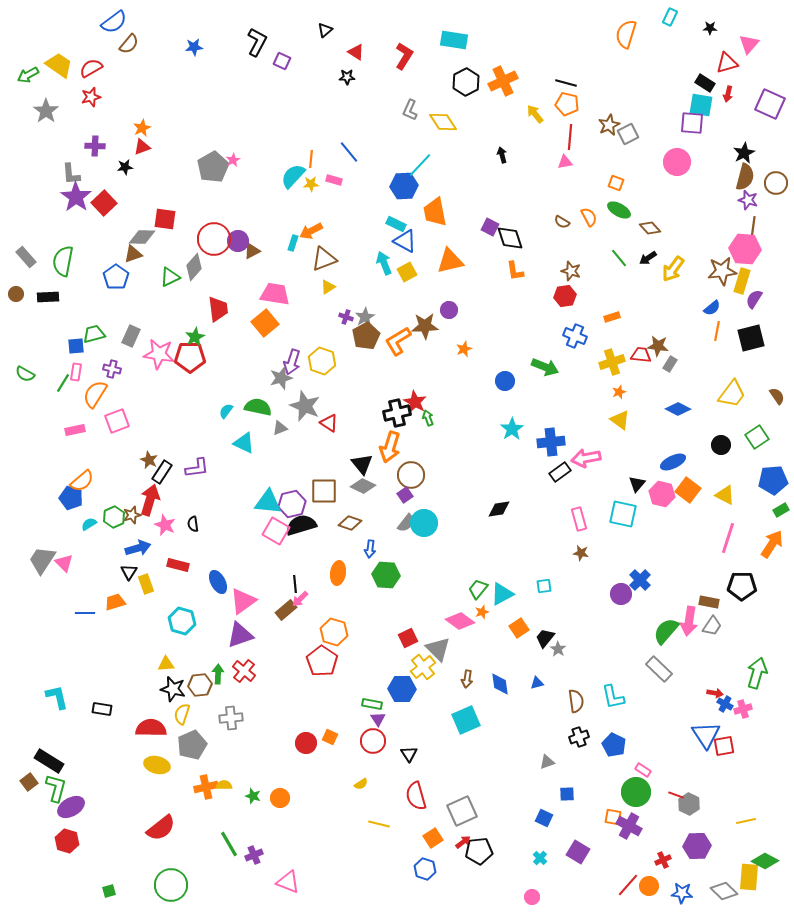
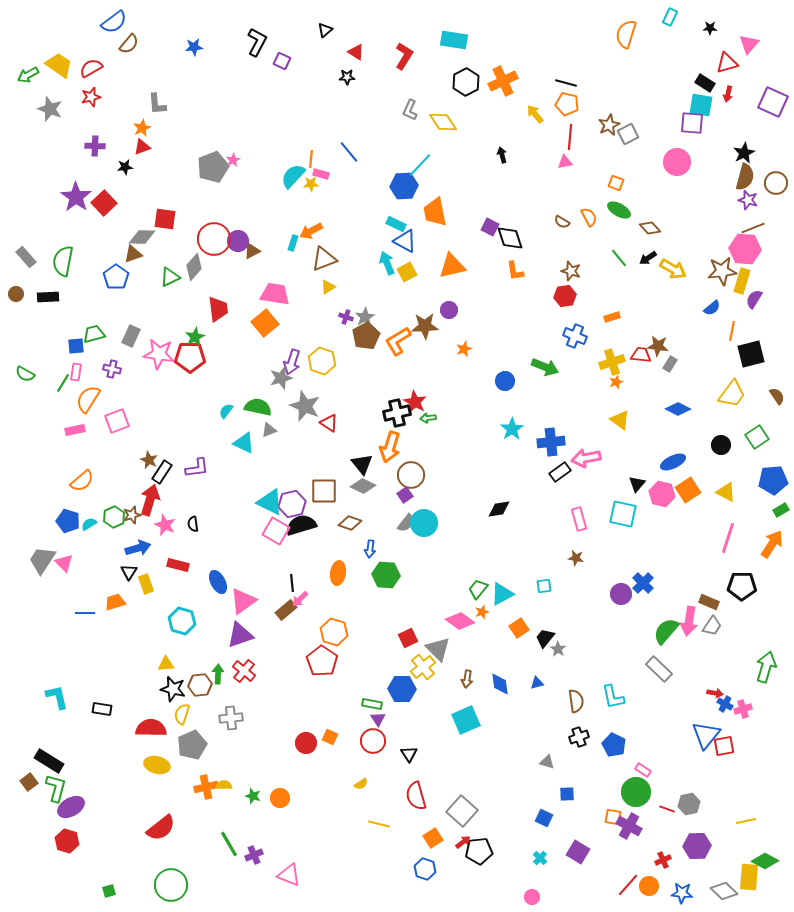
purple square at (770, 104): moved 3 px right, 2 px up
gray star at (46, 111): moved 4 px right, 2 px up; rotated 15 degrees counterclockwise
gray pentagon at (213, 167): rotated 8 degrees clockwise
gray L-shape at (71, 174): moved 86 px right, 70 px up
pink rectangle at (334, 180): moved 13 px left, 6 px up
brown line at (753, 228): rotated 60 degrees clockwise
orange triangle at (450, 261): moved 2 px right, 5 px down
cyan arrow at (384, 263): moved 3 px right
yellow arrow at (673, 269): rotated 96 degrees counterclockwise
orange line at (717, 331): moved 15 px right
black square at (751, 338): moved 16 px down
orange star at (619, 392): moved 3 px left, 10 px up
orange semicircle at (95, 394): moved 7 px left, 5 px down
green arrow at (428, 418): rotated 77 degrees counterclockwise
gray triangle at (280, 428): moved 11 px left, 2 px down
orange square at (688, 490): rotated 20 degrees clockwise
yellow triangle at (725, 495): moved 1 px right, 3 px up
blue pentagon at (71, 498): moved 3 px left, 23 px down
cyan triangle at (268, 502): moved 2 px right; rotated 20 degrees clockwise
brown star at (581, 553): moved 5 px left, 5 px down
blue cross at (640, 580): moved 3 px right, 3 px down
black line at (295, 584): moved 3 px left, 1 px up
brown rectangle at (709, 602): rotated 12 degrees clockwise
green arrow at (757, 673): moved 9 px right, 6 px up
blue triangle at (706, 735): rotated 12 degrees clockwise
gray triangle at (547, 762): rotated 35 degrees clockwise
red line at (676, 795): moved 9 px left, 14 px down
gray hexagon at (689, 804): rotated 20 degrees clockwise
gray square at (462, 811): rotated 24 degrees counterclockwise
pink triangle at (288, 882): moved 1 px right, 7 px up
